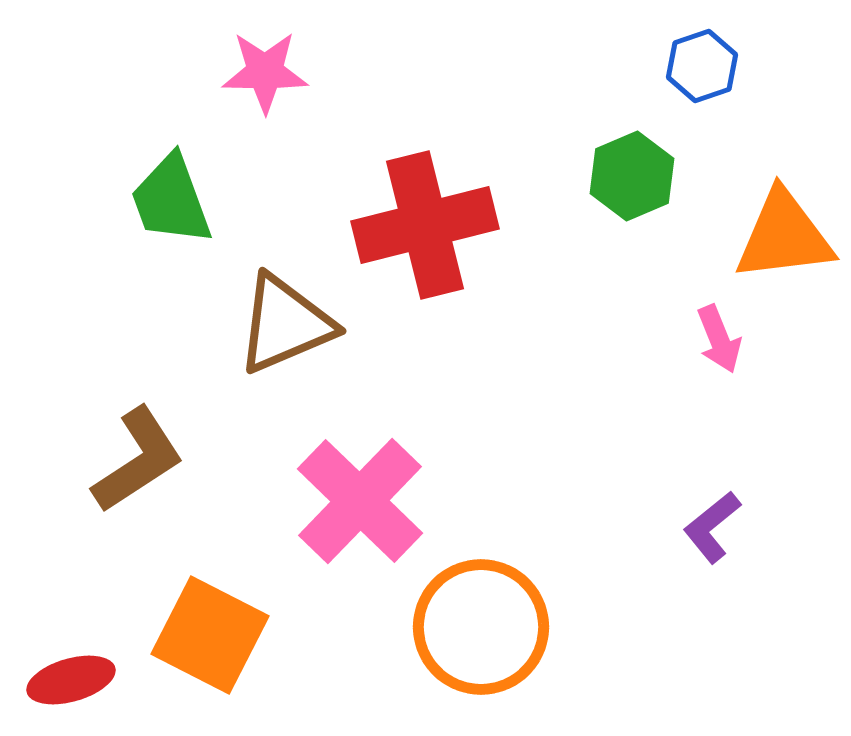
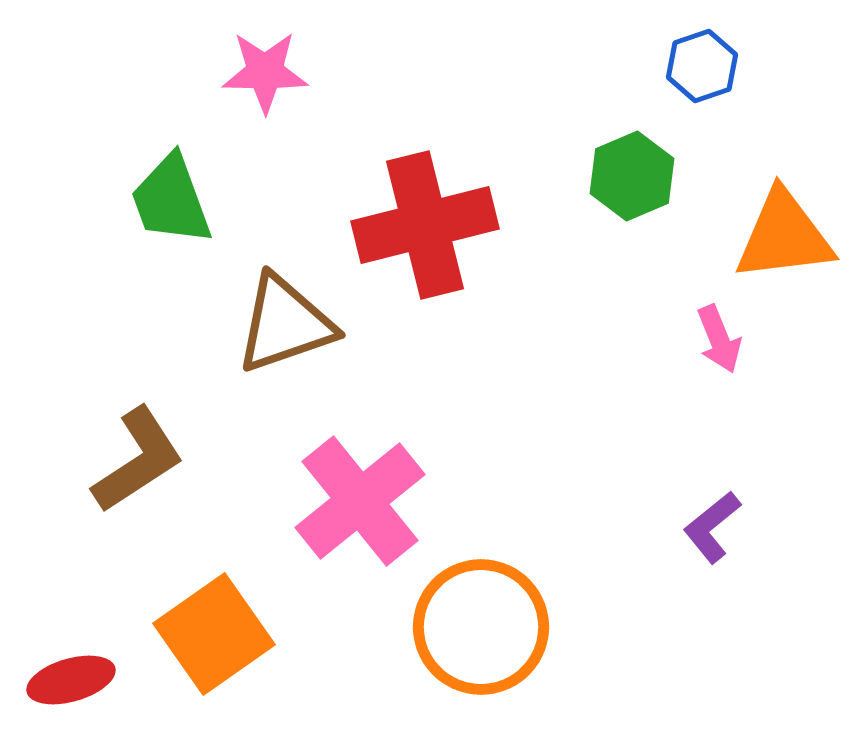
brown triangle: rotated 4 degrees clockwise
pink cross: rotated 7 degrees clockwise
orange square: moved 4 px right, 1 px up; rotated 28 degrees clockwise
